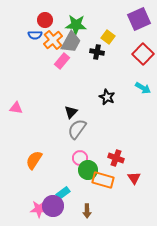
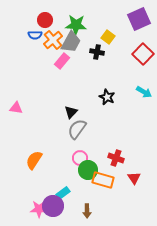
cyan arrow: moved 1 px right, 4 px down
